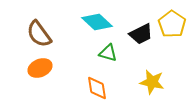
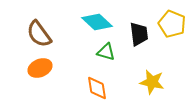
yellow pentagon: rotated 12 degrees counterclockwise
black trapezoid: moved 2 px left; rotated 70 degrees counterclockwise
green triangle: moved 2 px left, 1 px up
